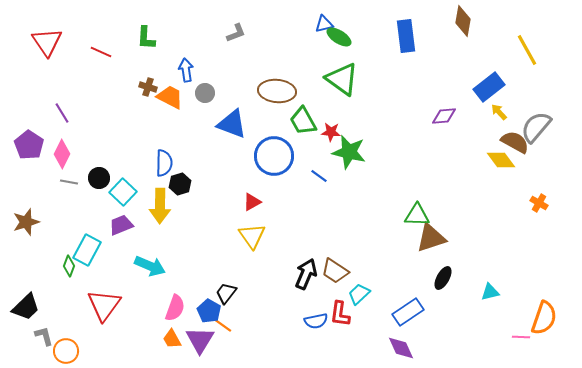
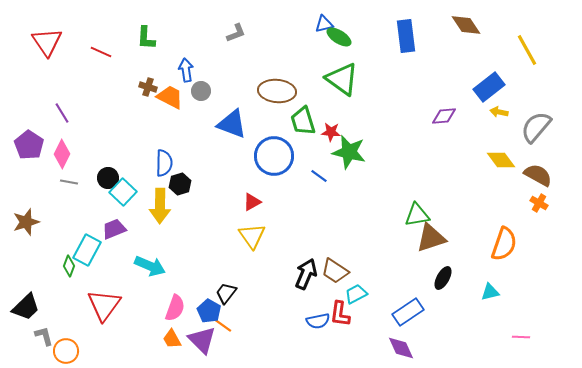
brown diamond at (463, 21): moved 3 px right, 4 px down; rotated 44 degrees counterclockwise
gray circle at (205, 93): moved 4 px left, 2 px up
yellow arrow at (499, 112): rotated 36 degrees counterclockwise
green trapezoid at (303, 121): rotated 12 degrees clockwise
brown semicircle at (515, 142): moved 23 px right, 33 px down
black circle at (99, 178): moved 9 px right
green triangle at (417, 215): rotated 12 degrees counterclockwise
purple trapezoid at (121, 225): moved 7 px left, 4 px down
cyan trapezoid at (359, 294): moved 3 px left; rotated 15 degrees clockwise
orange semicircle at (544, 318): moved 40 px left, 74 px up
blue semicircle at (316, 321): moved 2 px right
purple triangle at (200, 340): moved 2 px right; rotated 16 degrees counterclockwise
